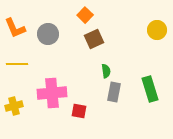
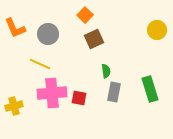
yellow line: moved 23 px right; rotated 25 degrees clockwise
red square: moved 13 px up
